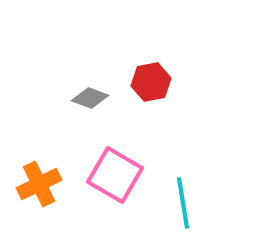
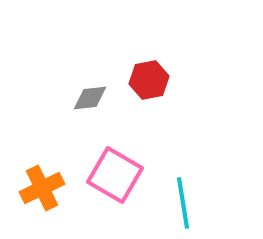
red hexagon: moved 2 px left, 2 px up
gray diamond: rotated 27 degrees counterclockwise
orange cross: moved 3 px right, 4 px down
